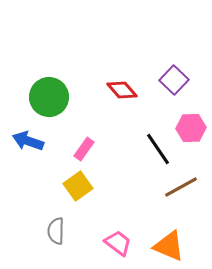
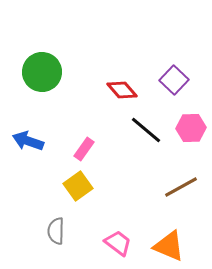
green circle: moved 7 px left, 25 px up
black line: moved 12 px left, 19 px up; rotated 16 degrees counterclockwise
